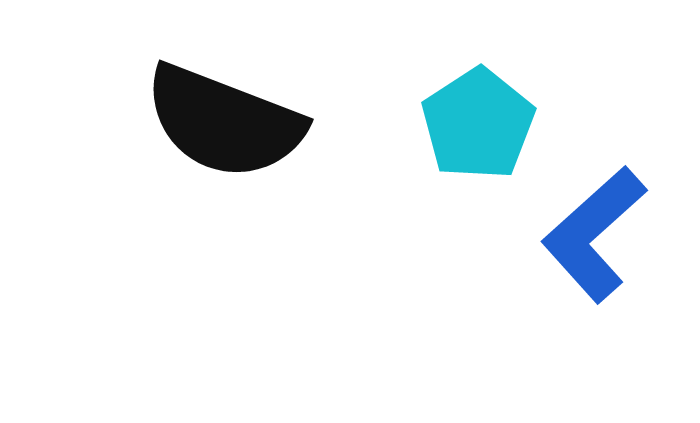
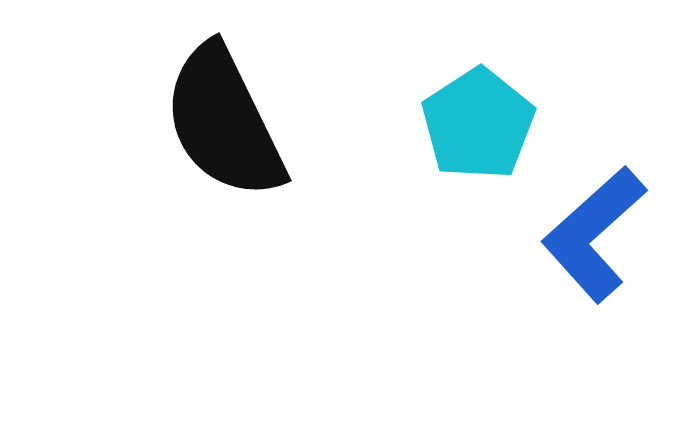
black semicircle: rotated 43 degrees clockwise
